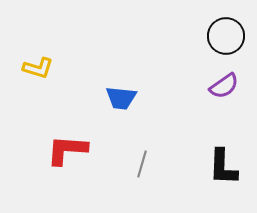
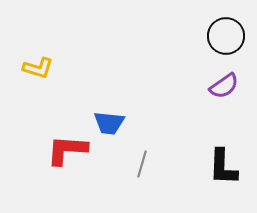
blue trapezoid: moved 12 px left, 25 px down
